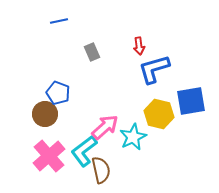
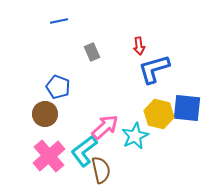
blue pentagon: moved 6 px up
blue square: moved 4 px left, 7 px down; rotated 16 degrees clockwise
cyan star: moved 2 px right, 1 px up
